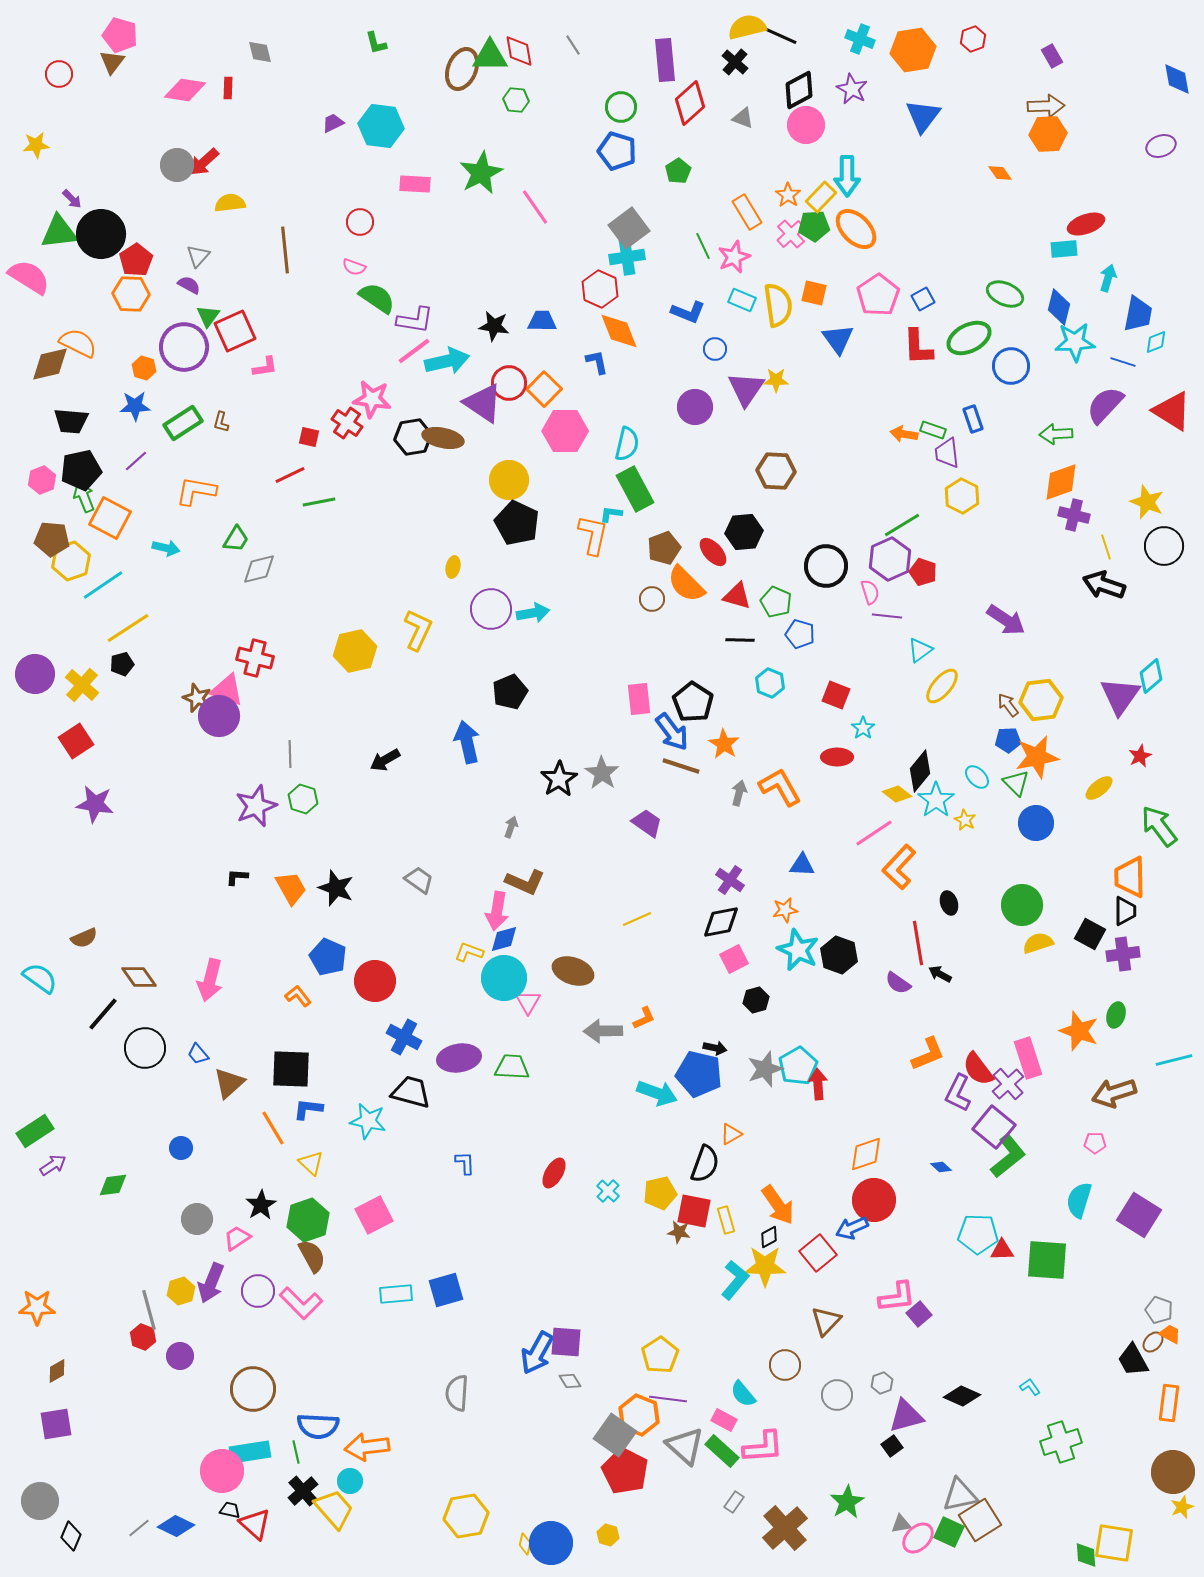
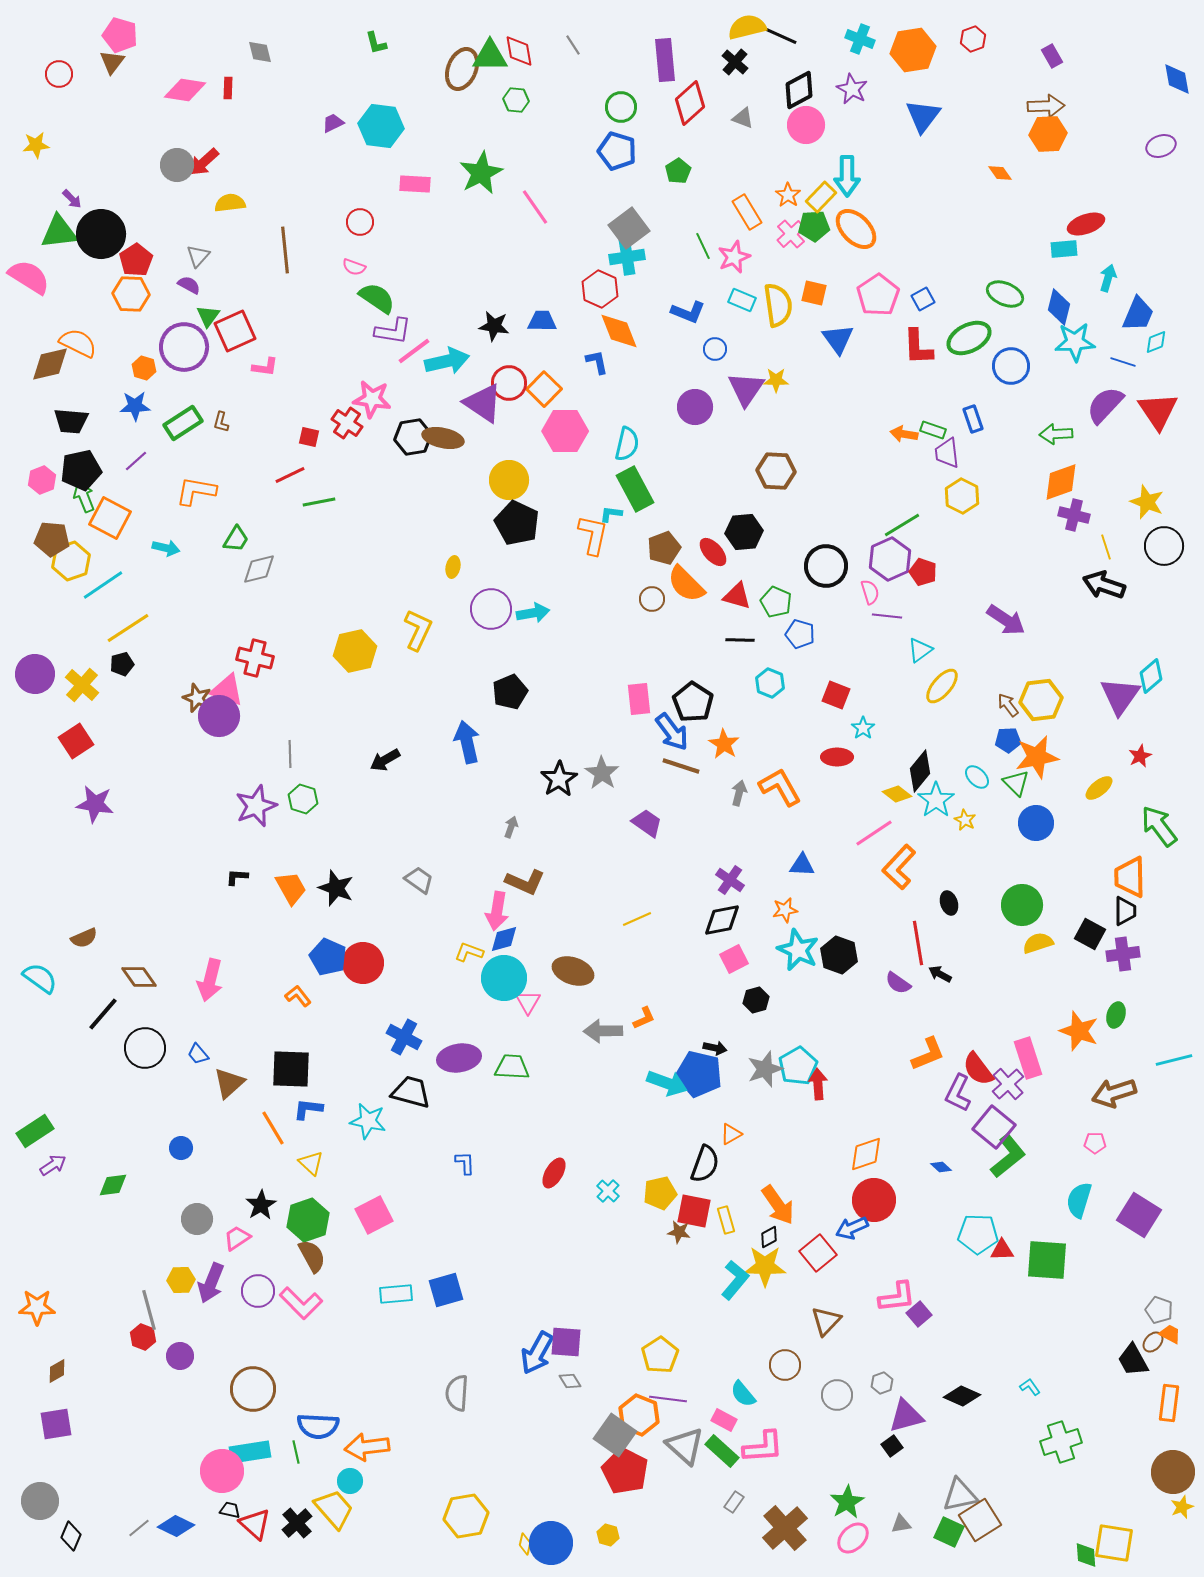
blue trapezoid at (1138, 314): rotated 12 degrees clockwise
purple L-shape at (415, 320): moved 22 px left, 11 px down
pink L-shape at (265, 367): rotated 16 degrees clockwise
red triangle at (1172, 411): moved 14 px left; rotated 24 degrees clockwise
black diamond at (721, 922): moved 1 px right, 2 px up
red circle at (375, 981): moved 12 px left, 18 px up
cyan arrow at (657, 1093): moved 10 px right, 10 px up
yellow hexagon at (181, 1291): moved 11 px up; rotated 16 degrees clockwise
black cross at (303, 1491): moved 6 px left, 32 px down
pink ellipse at (918, 1538): moved 65 px left
